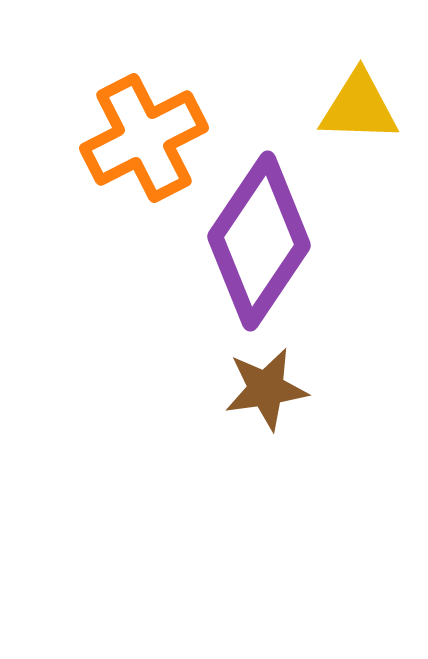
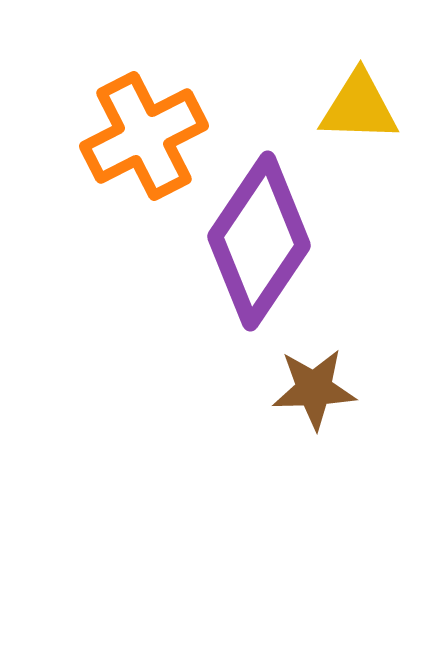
orange cross: moved 2 px up
brown star: moved 48 px right; rotated 6 degrees clockwise
